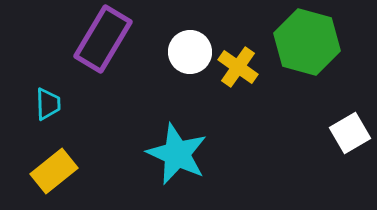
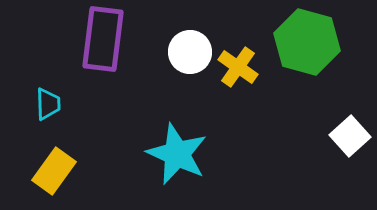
purple rectangle: rotated 24 degrees counterclockwise
white square: moved 3 px down; rotated 12 degrees counterclockwise
yellow rectangle: rotated 15 degrees counterclockwise
